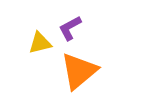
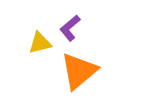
purple L-shape: rotated 12 degrees counterclockwise
